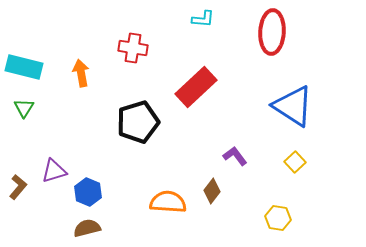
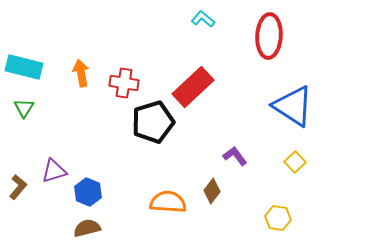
cyan L-shape: rotated 145 degrees counterclockwise
red ellipse: moved 3 px left, 4 px down
red cross: moved 9 px left, 35 px down
red rectangle: moved 3 px left
black pentagon: moved 15 px right
